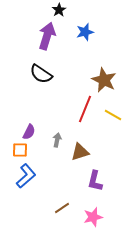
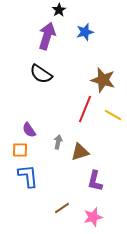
brown star: moved 1 px left; rotated 10 degrees counterclockwise
purple semicircle: moved 2 px up; rotated 119 degrees clockwise
gray arrow: moved 1 px right, 2 px down
blue L-shape: moved 2 px right; rotated 55 degrees counterclockwise
